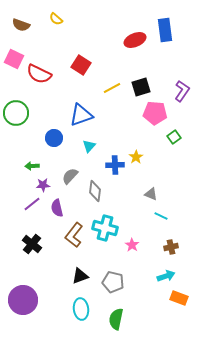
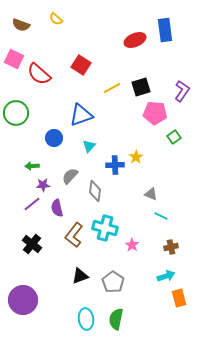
red semicircle: rotated 15 degrees clockwise
gray pentagon: rotated 20 degrees clockwise
orange rectangle: rotated 54 degrees clockwise
cyan ellipse: moved 5 px right, 10 px down
